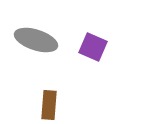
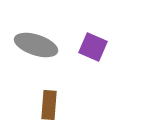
gray ellipse: moved 5 px down
